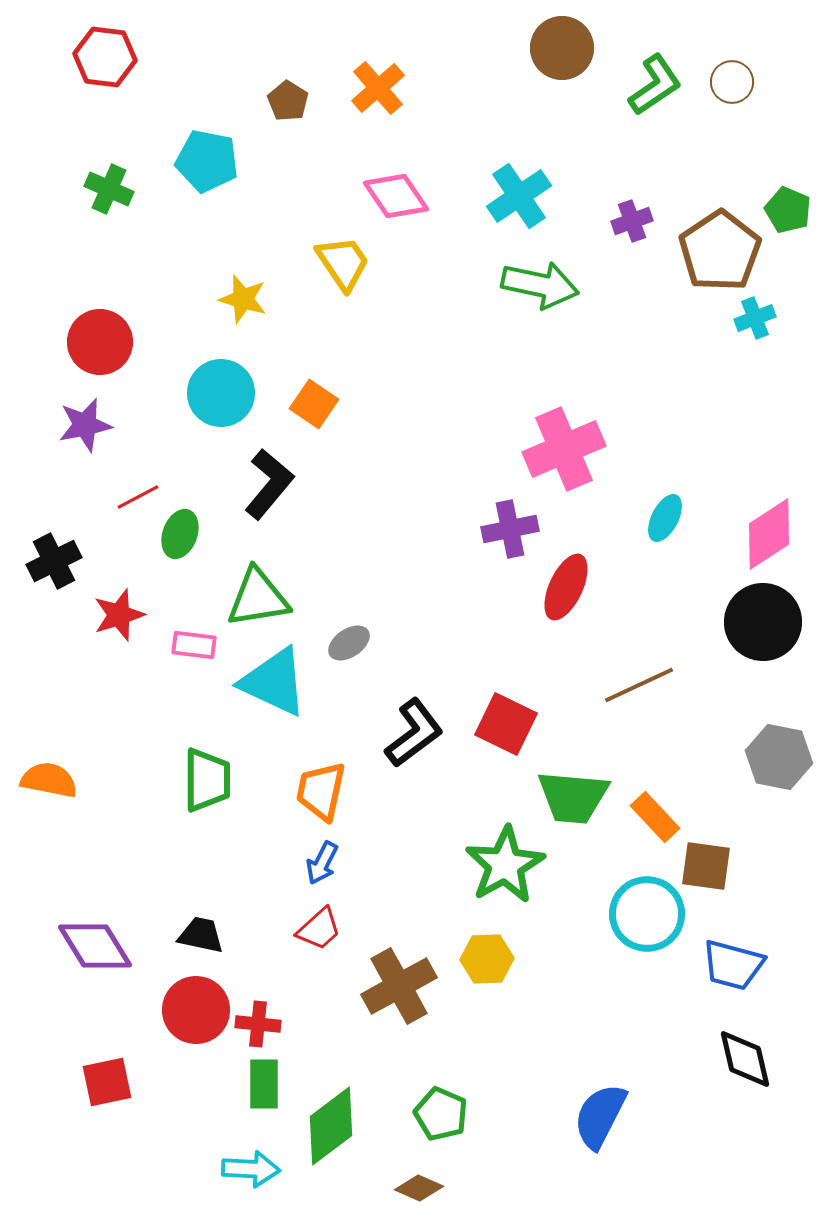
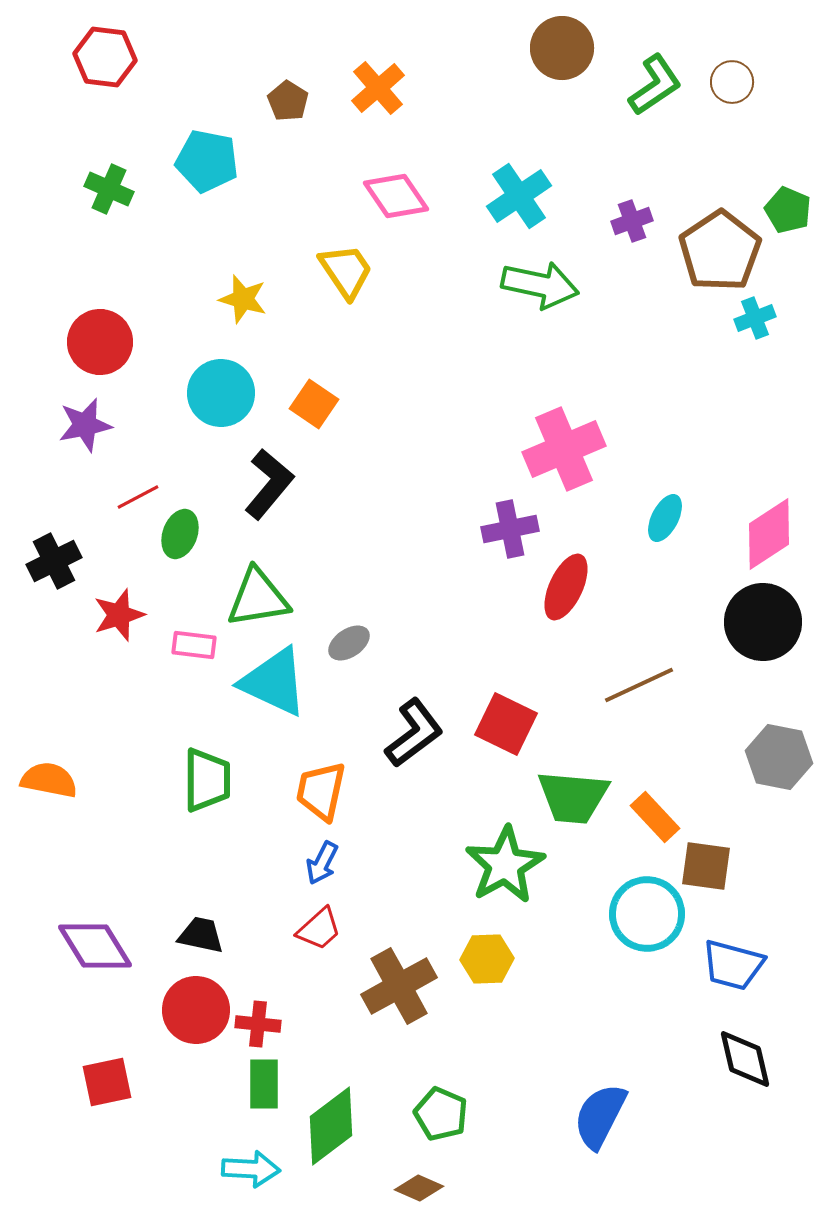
yellow trapezoid at (343, 263): moved 3 px right, 8 px down
